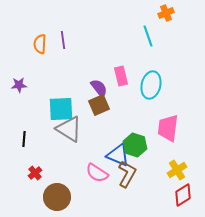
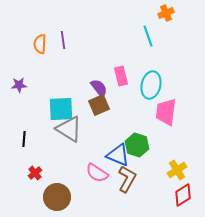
pink trapezoid: moved 2 px left, 16 px up
green hexagon: moved 2 px right
brown L-shape: moved 5 px down
